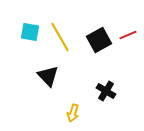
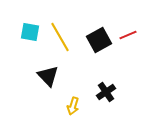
black cross: moved 1 px down; rotated 24 degrees clockwise
yellow arrow: moved 7 px up
